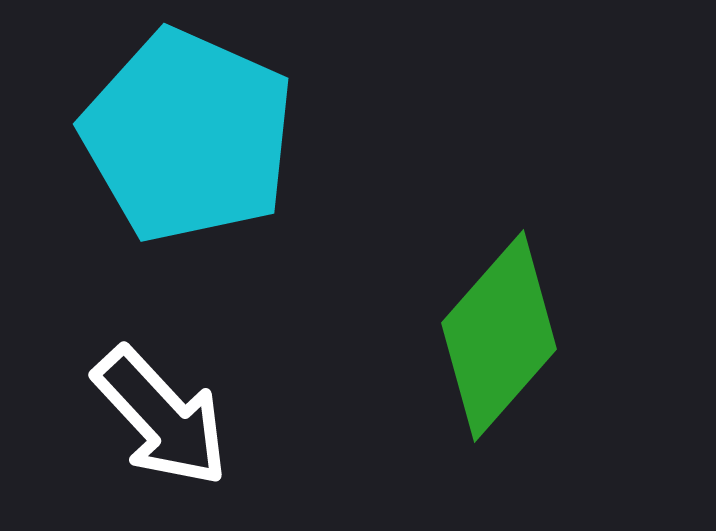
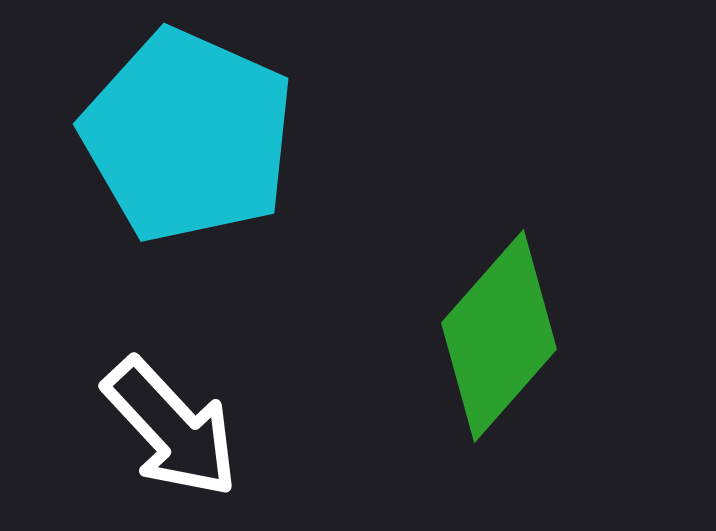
white arrow: moved 10 px right, 11 px down
